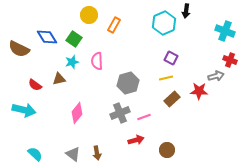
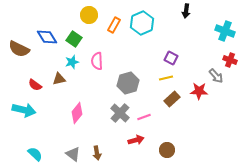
cyan hexagon: moved 22 px left
gray arrow: rotated 63 degrees clockwise
gray cross: rotated 24 degrees counterclockwise
